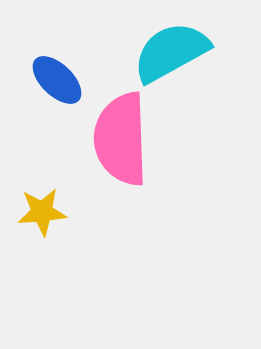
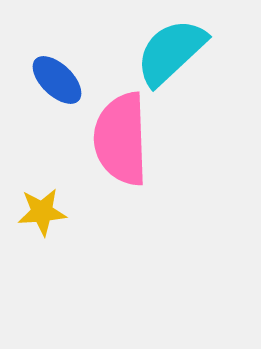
cyan semicircle: rotated 14 degrees counterclockwise
